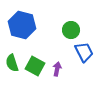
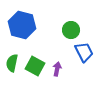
green semicircle: rotated 30 degrees clockwise
